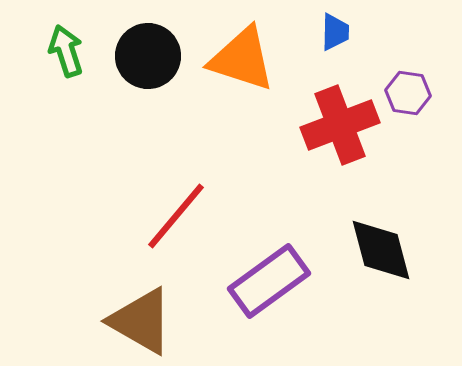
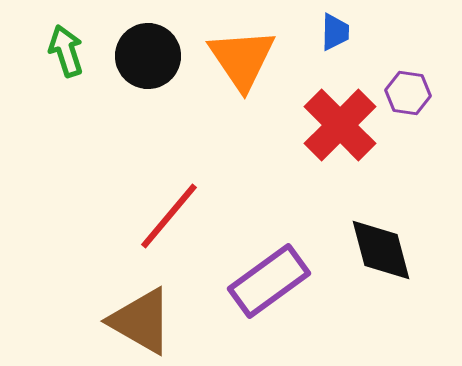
orange triangle: rotated 38 degrees clockwise
red cross: rotated 24 degrees counterclockwise
red line: moved 7 px left
